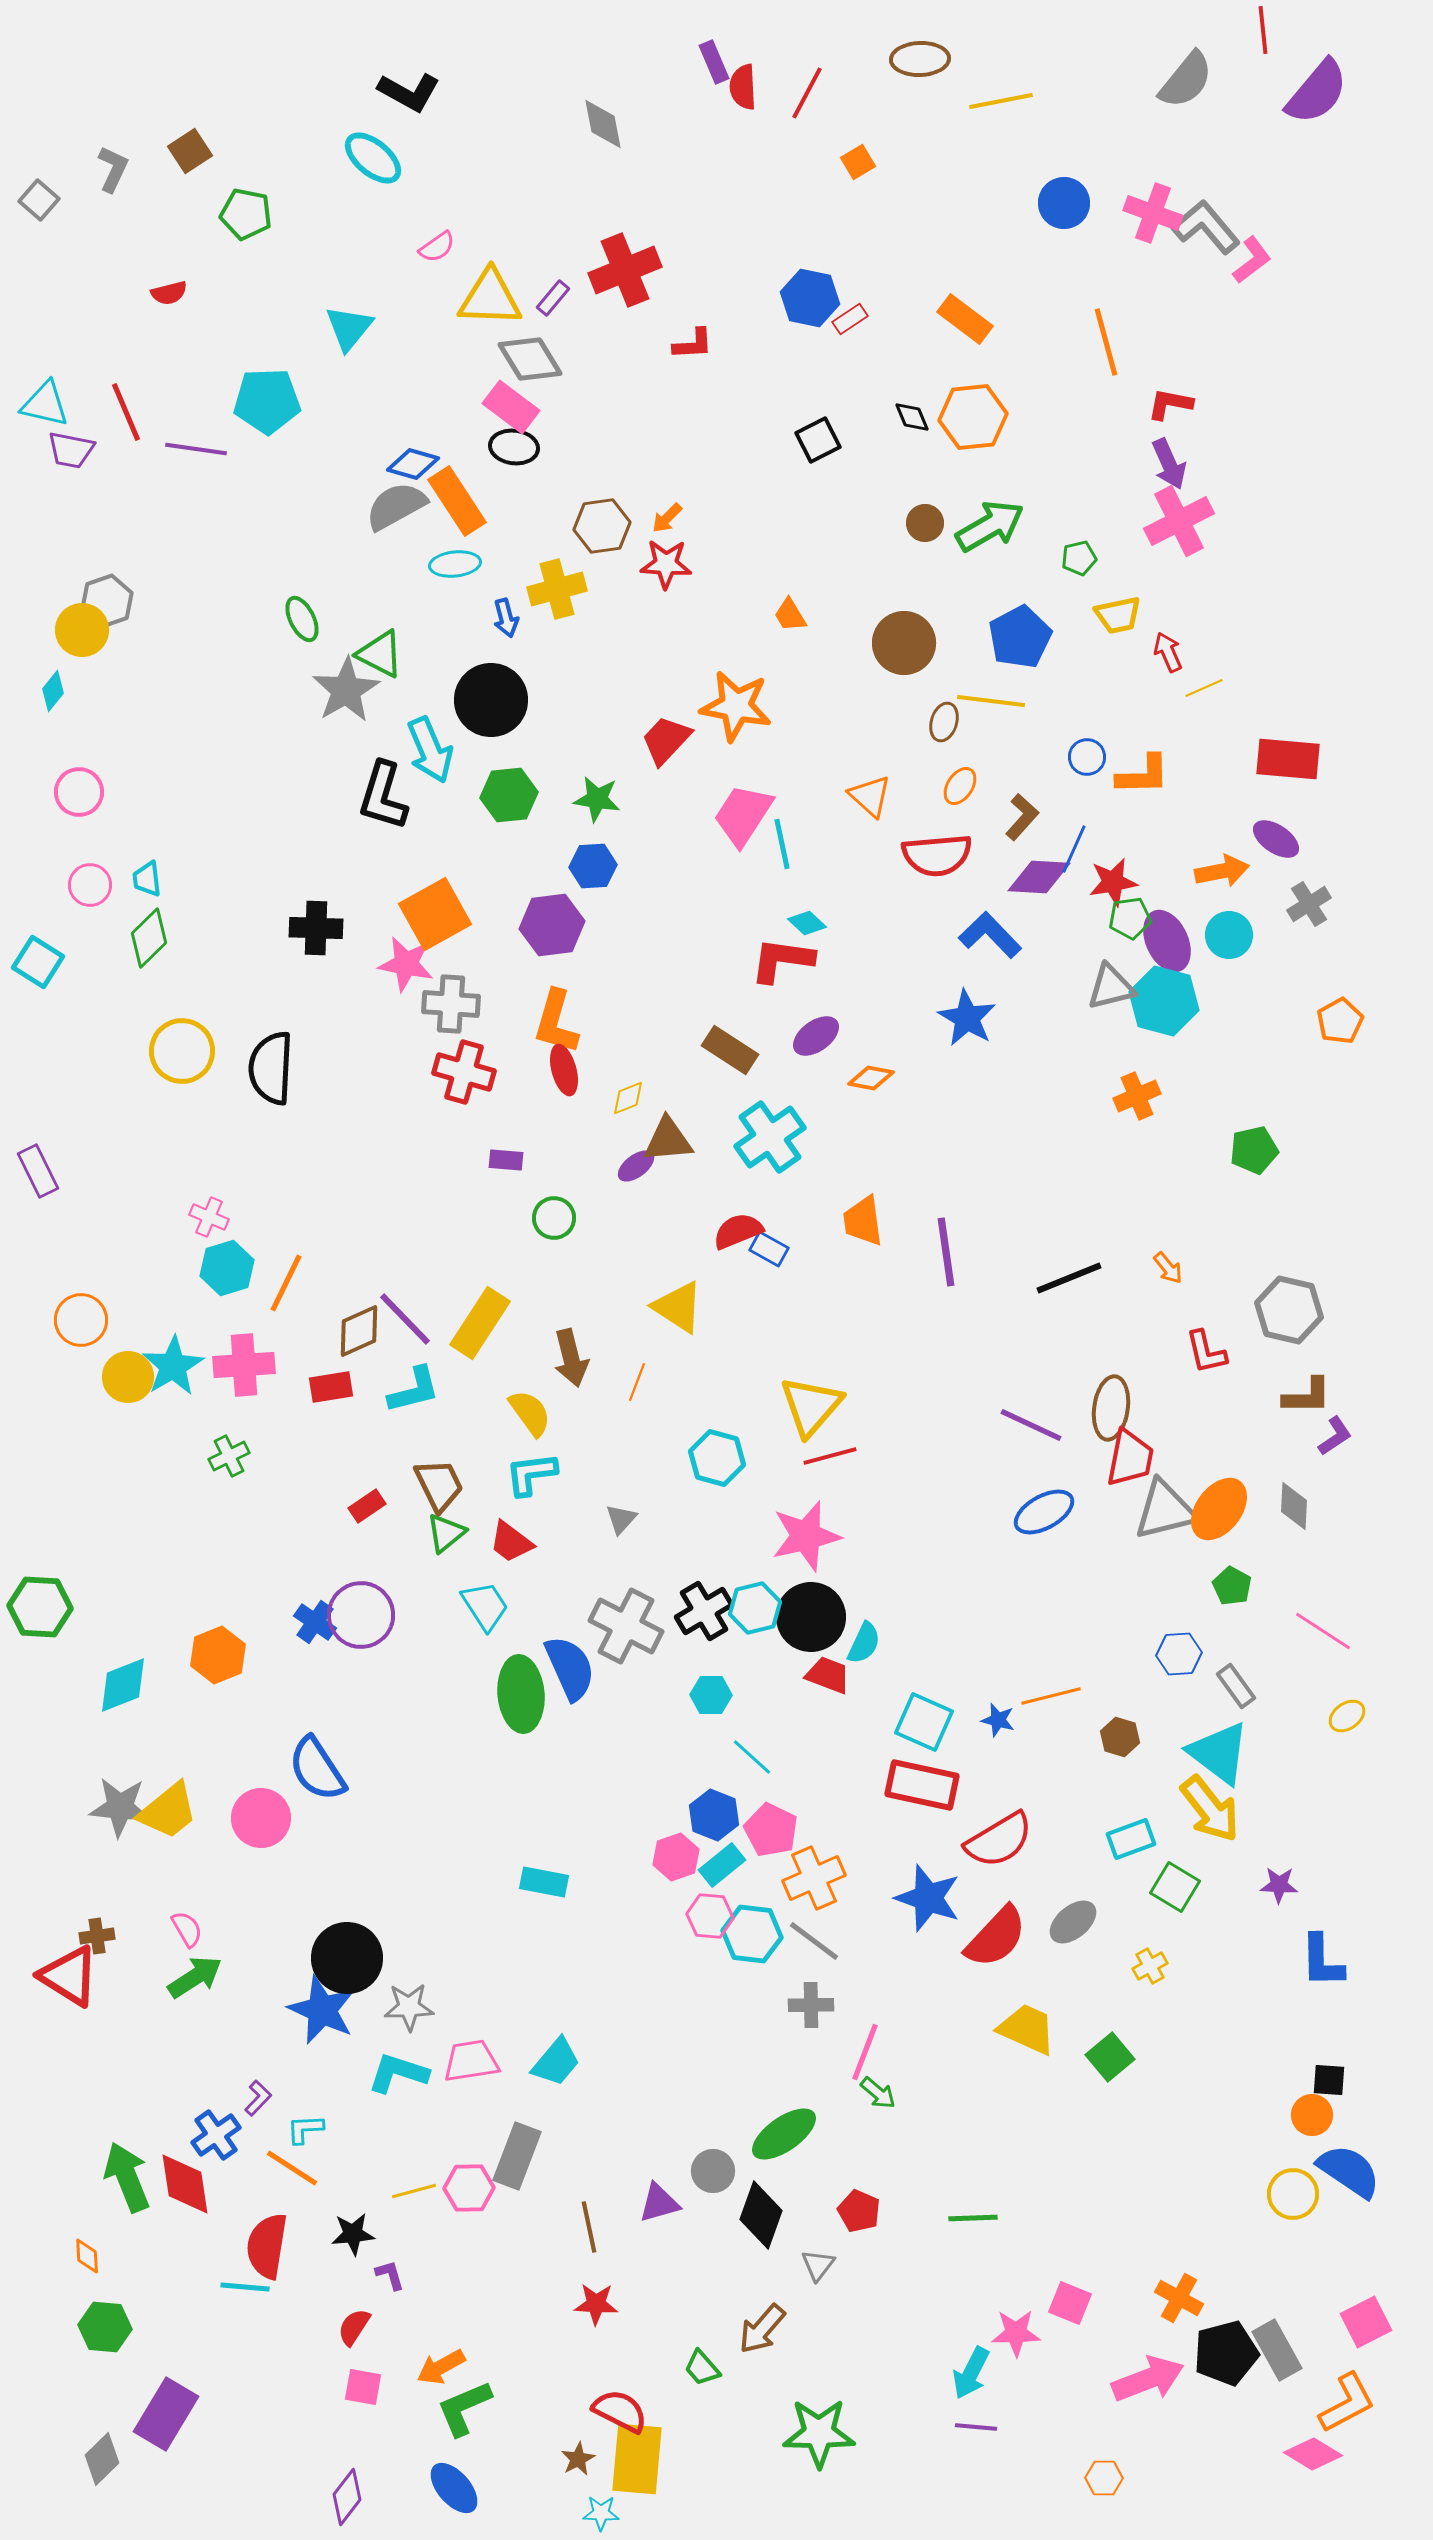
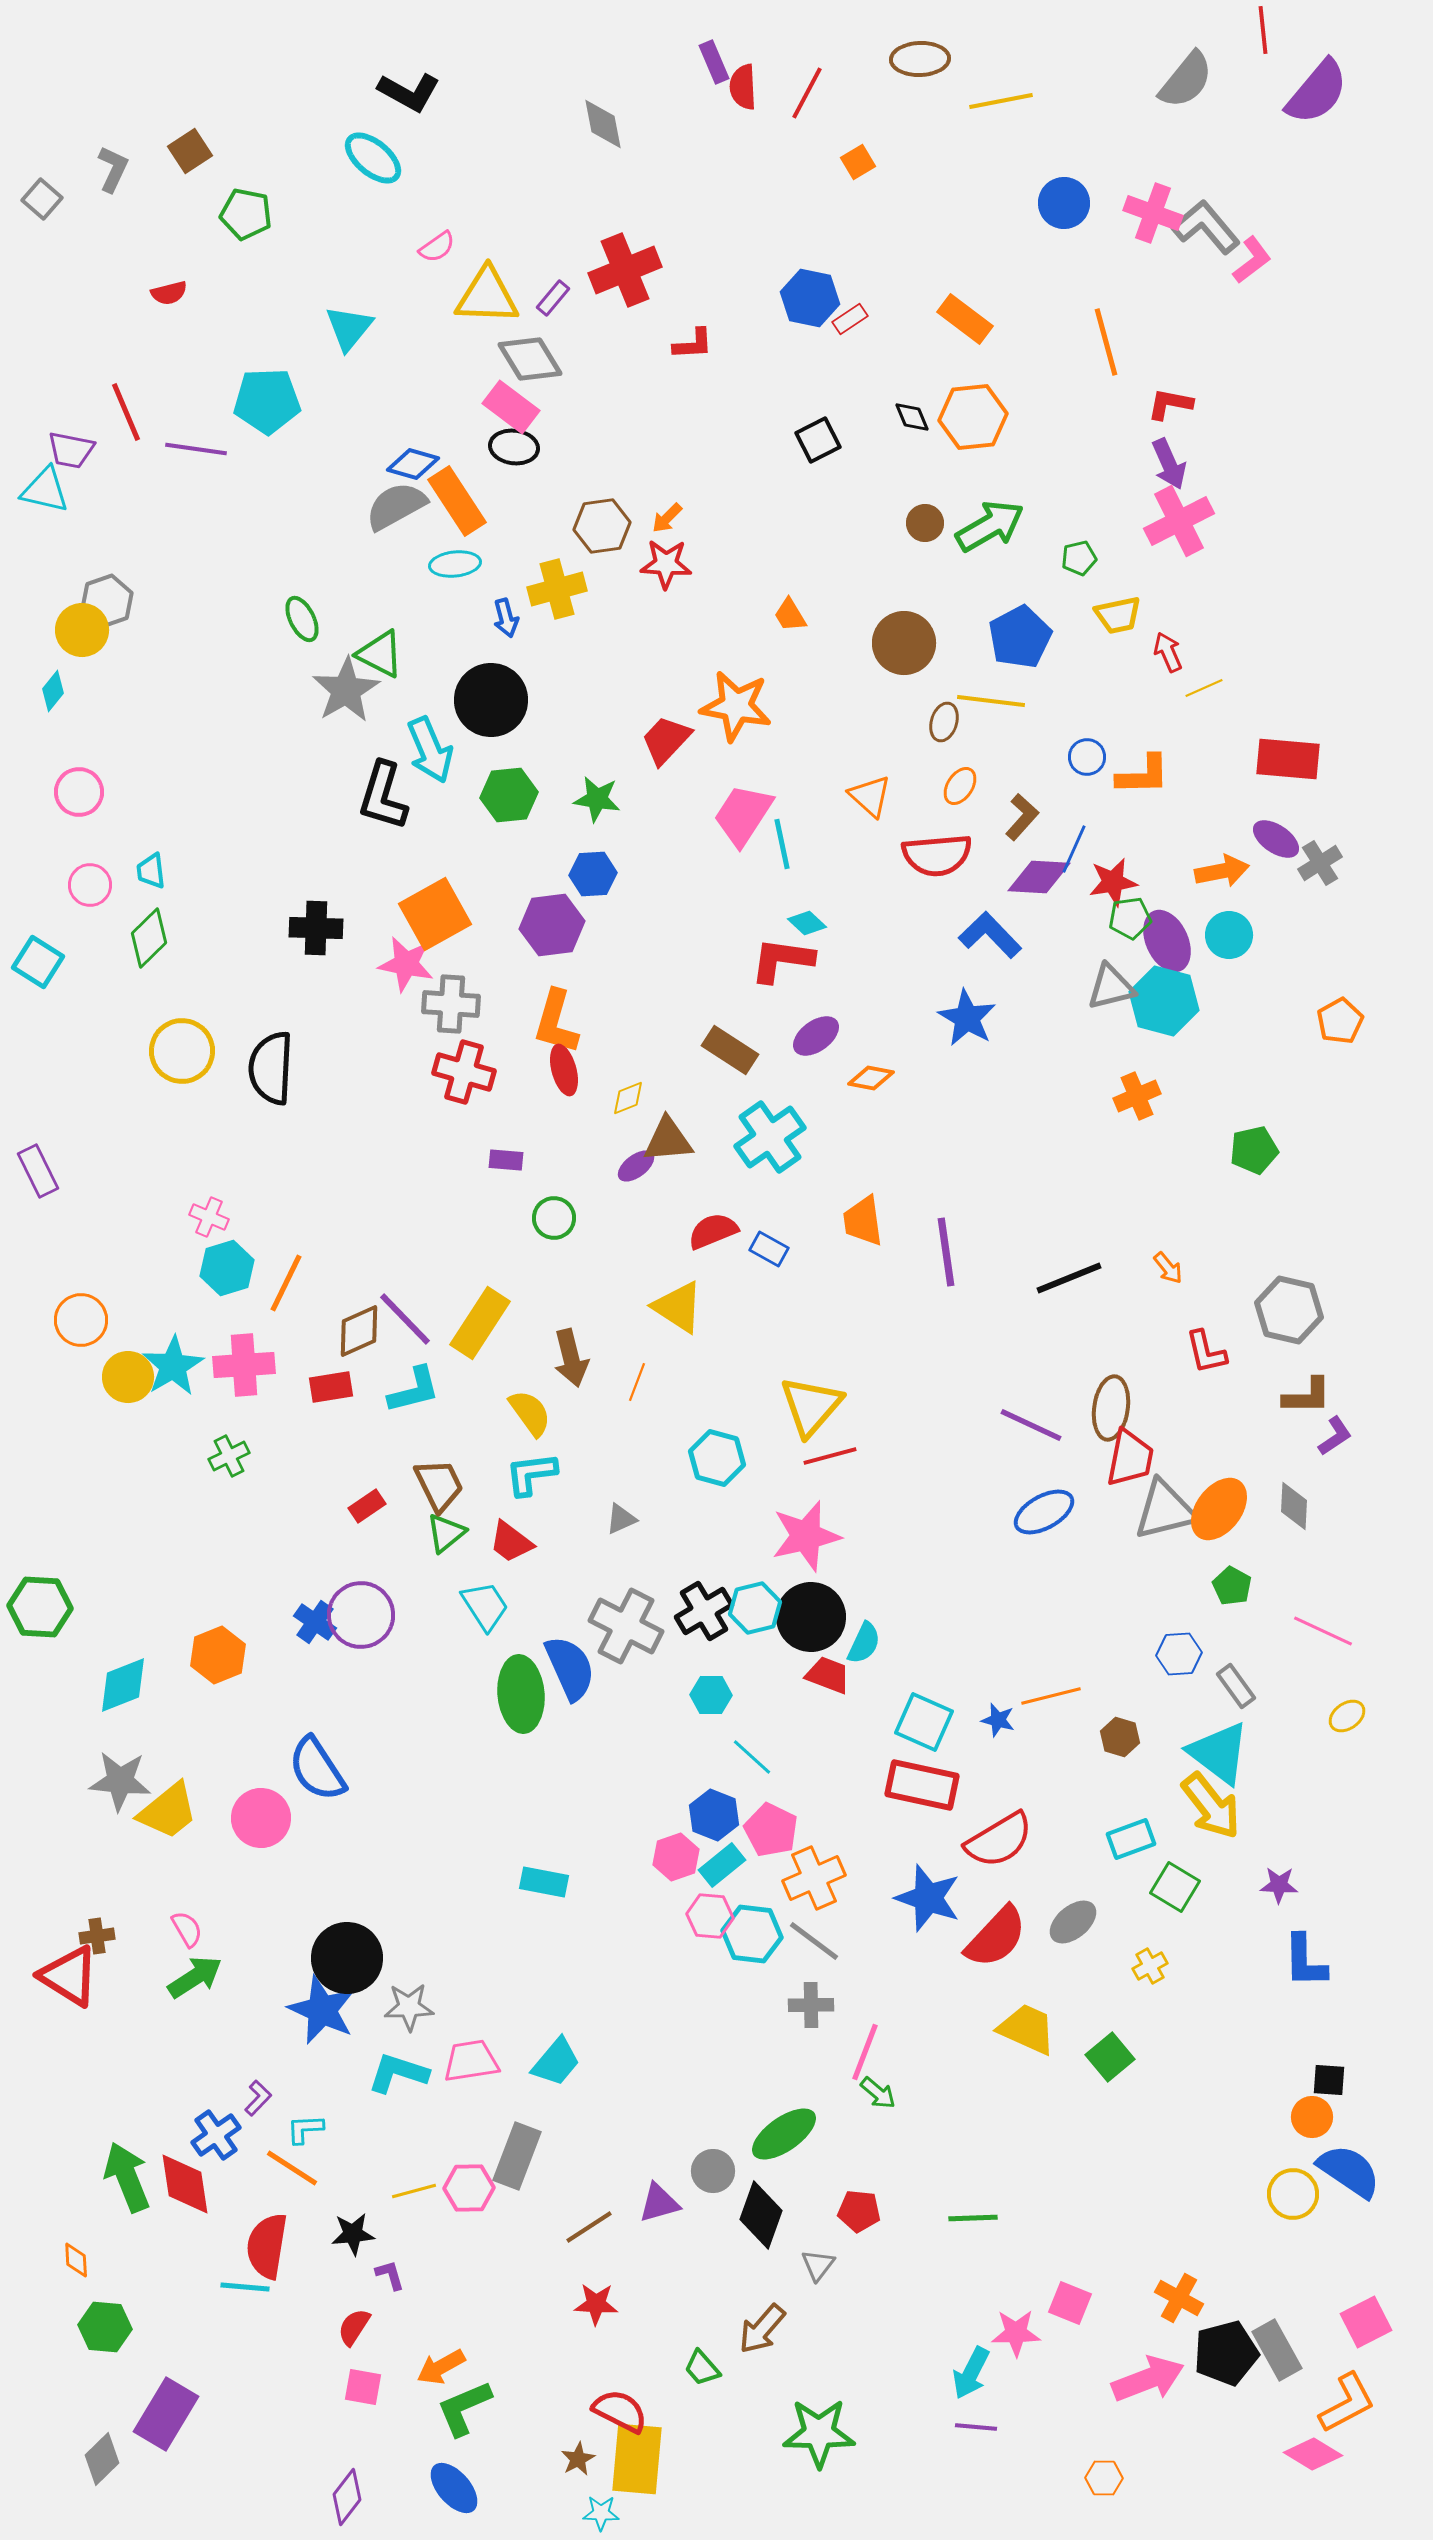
gray square at (39, 200): moved 3 px right, 1 px up
yellow triangle at (490, 298): moved 3 px left, 2 px up
cyan triangle at (45, 404): moved 86 px down
blue hexagon at (593, 866): moved 8 px down
cyan trapezoid at (147, 879): moved 4 px right, 8 px up
gray cross at (1309, 904): moved 11 px right, 41 px up
red semicircle at (738, 1231): moved 25 px left
gray triangle at (621, 1519): rotated 24 degrees clockwise
pink line at (1323, 1631): rotated 8 degrees counterclockwise
gray star at (120, 1807): moved 26 px up
yellow arrow at (1210, 1809): moved 1 px right, 3 px up
blue L-shape at (1322, 1961): moved 17 px left
orange circle at (1312, 2115): moved 2 px down
red pentagon at (859, 2211): rotated 18 degrees counterclockwise
brown line at (589, 2227): rotated 69 degrees clockwise
orange diamond at (87, 2256): moved 11 px left, 4 px down
